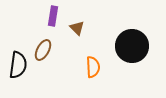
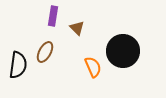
black circle: moved 9 px left, 5 px down
brown ellipse: moved 2 px right, 2 px down
orange semicircle: rotated 20 degrees counterclockwise
